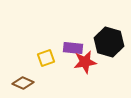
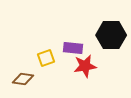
black hexagon: moved 2 px right, 7 px up; rotated 16 degrees counterclockwise
red star: moved 4 px down
brown diamond: moved 4 px up; rotated 15 degrees counterclockwise
